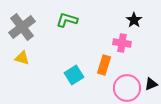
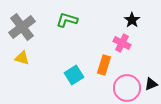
black star: moved 2 px left
pink cross: rotated 18 degrees clockwise
